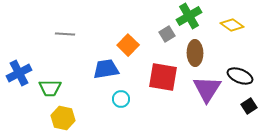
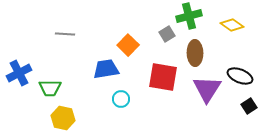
green cross: rotated 15 degrees clockwise
